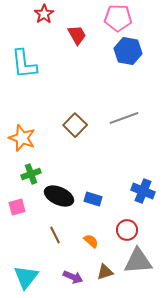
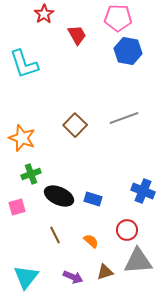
cyan L-shape: rotated 12 degrees counterclockwise
